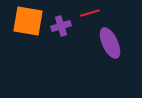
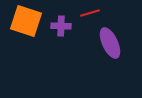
orange square: moved 2 px left; rotated 8 degrees clockwise
purple cross: rotated 18 degrees clockwise
